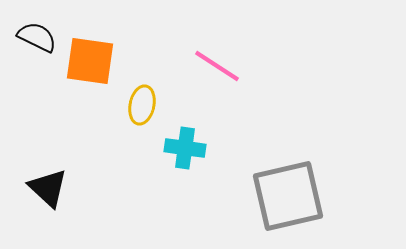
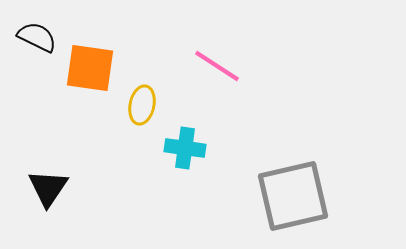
orange square: moved 7 px down
black triangle: rotated 21 degrees clockwise
gray square: moved 5 px right
